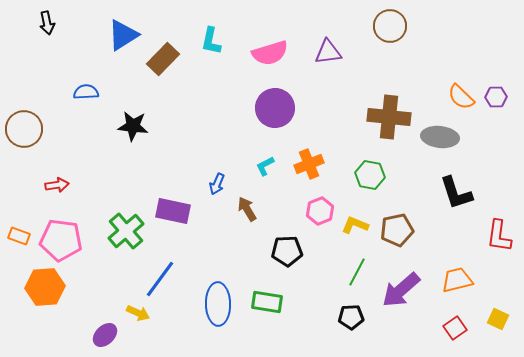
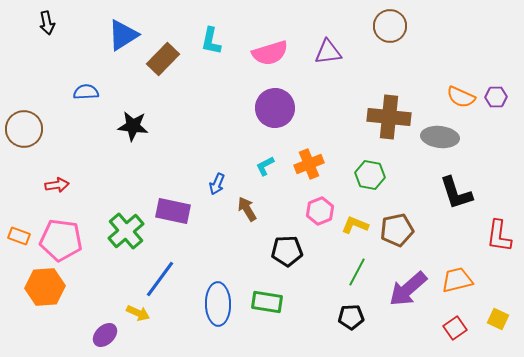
orange semicircle at (461, 97): rotated 20 degrees counterclockwise
purple arrow at (401, 290): moved 7 px right, 1 px up
